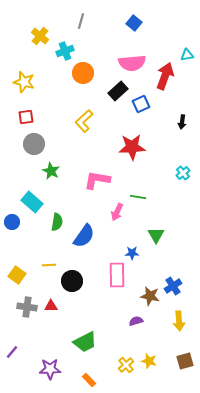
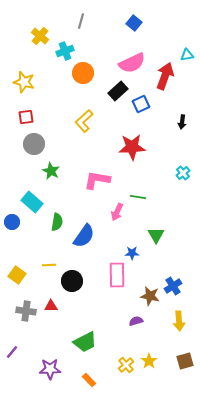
pink semicircle at (132, 63): rotated 20 degrees counterclockwise
gray cross at (27, 307): moved 1 px left, 4 px down
yellow star at (149, 361): rotated 21 degrees clockwise
